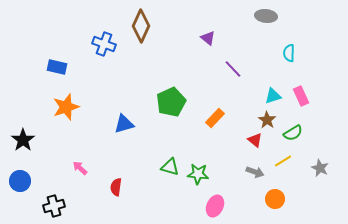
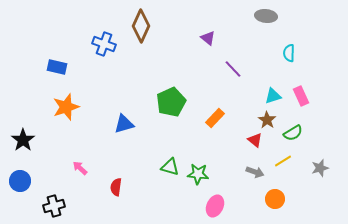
gray star: rotated 30 degrees clockwise
